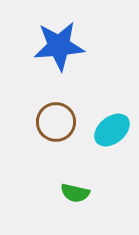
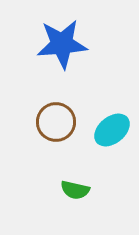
blue star: moved 3 px right, 2 px up
green semicircle: moved 3 px up
